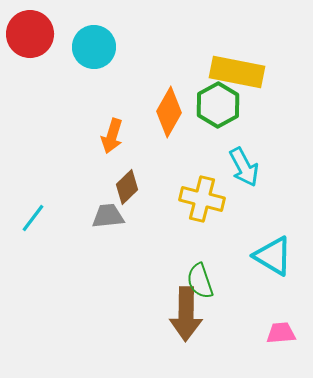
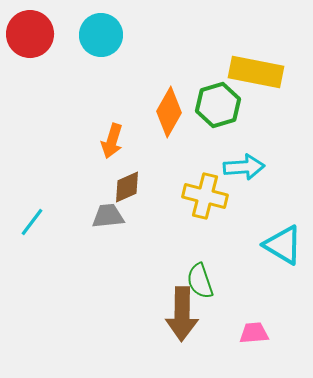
cyan circle: moved 7 px right, 12 px up
yellow rectangle: moved 19 px right
green hexagon: rotated 12 degrees clockwise
orange arrow: moved 5 px down
cyan arrow: rotated 66 degrees counterclockwise
brown diamond: rotated 20 degrees clockwise
yellow cross: moved 3 px right, 3 px up
cyan line: moved 1 px left, 4 px down
cyan triangle: moved 10 px right, 11 px up
brown arrow: moved 4 px left
pink trapezoid: moved 27 px left
